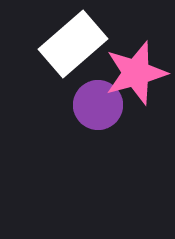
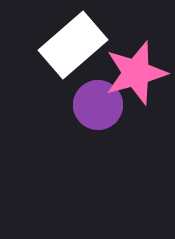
white rectangle: moved 1 px down
